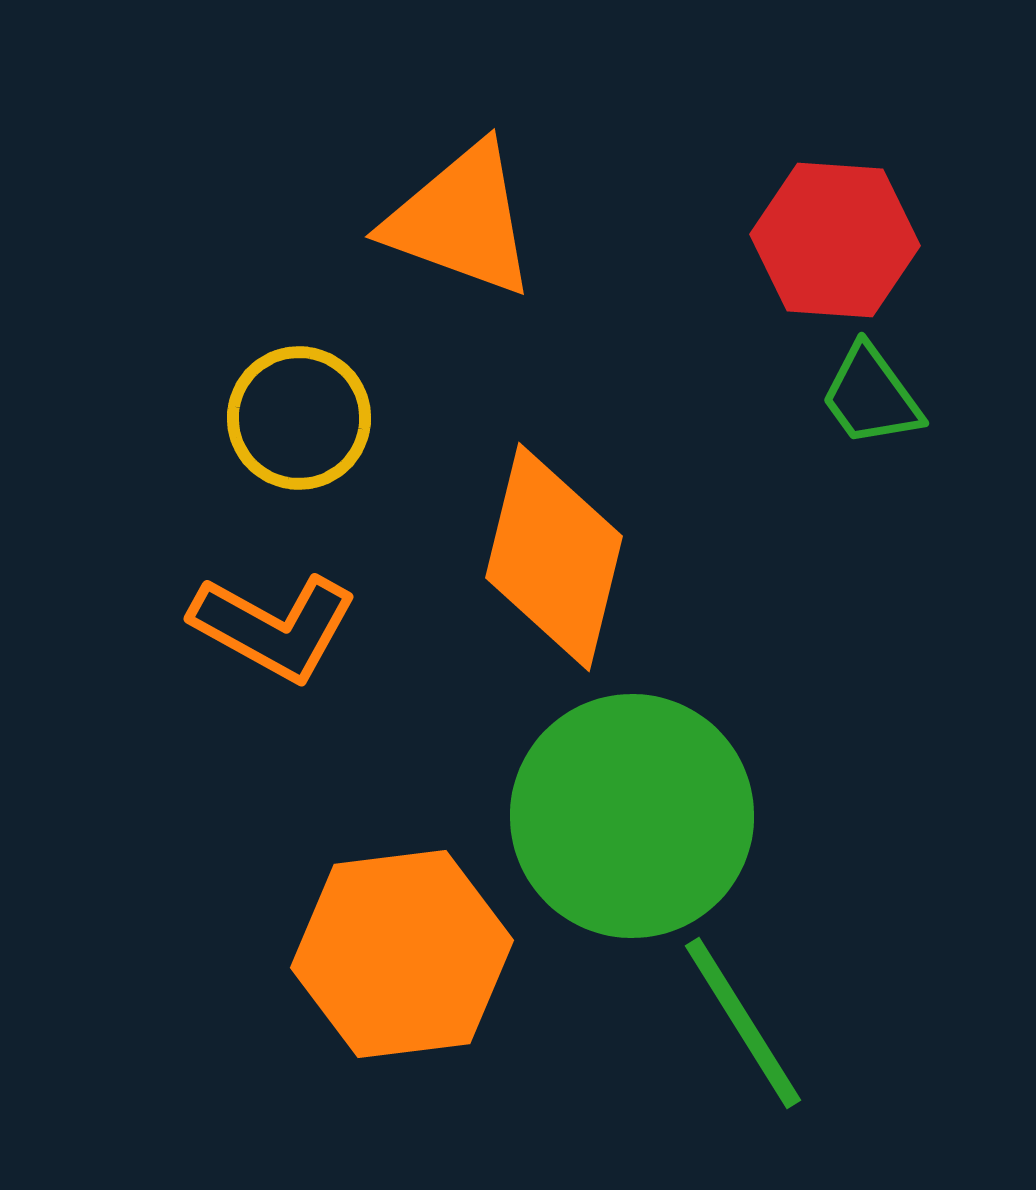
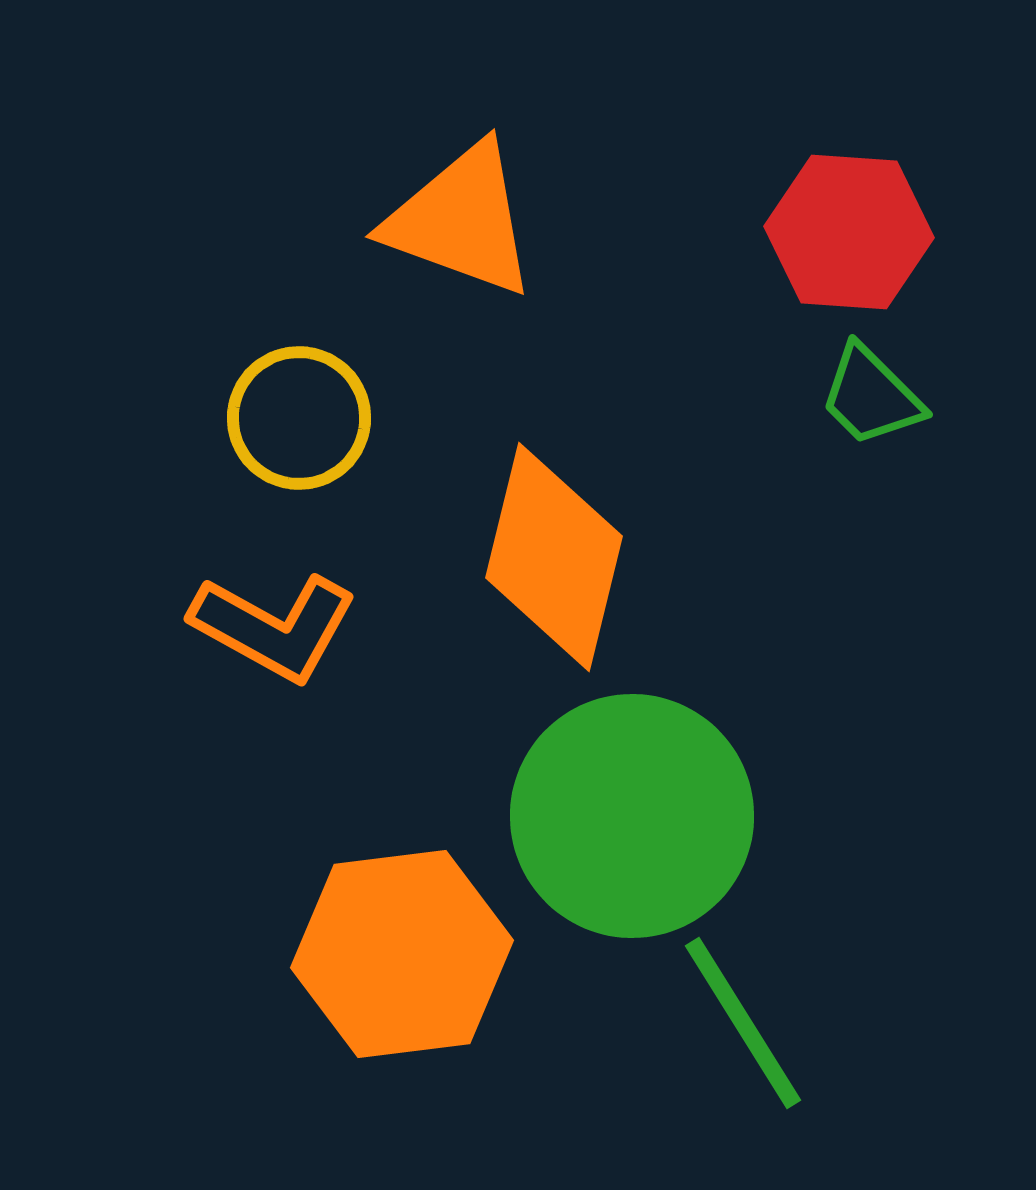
red hexagon: moved 14 px right, 8 px up
green trapezoid: rotated 9 degrees counterclockwise
